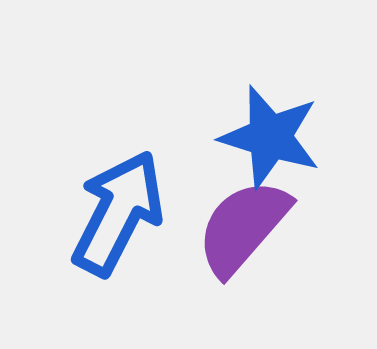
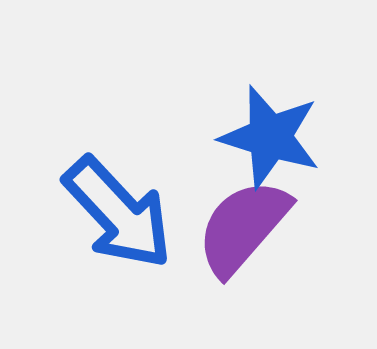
blue arrow: rotated 110 degrees clockwise
